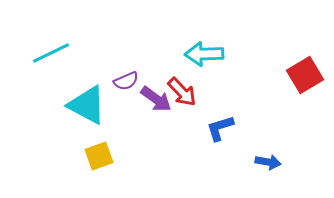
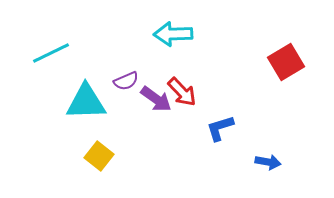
cyan arrow: moved 31 px left, 20 px up
red square: moved 19 px left, 13 px up
cyan triangle: moved 1 px left, 3 px up; rotated 30 degrees counterclockwise
yellow square: rotated 32 degrees counterclockwise
